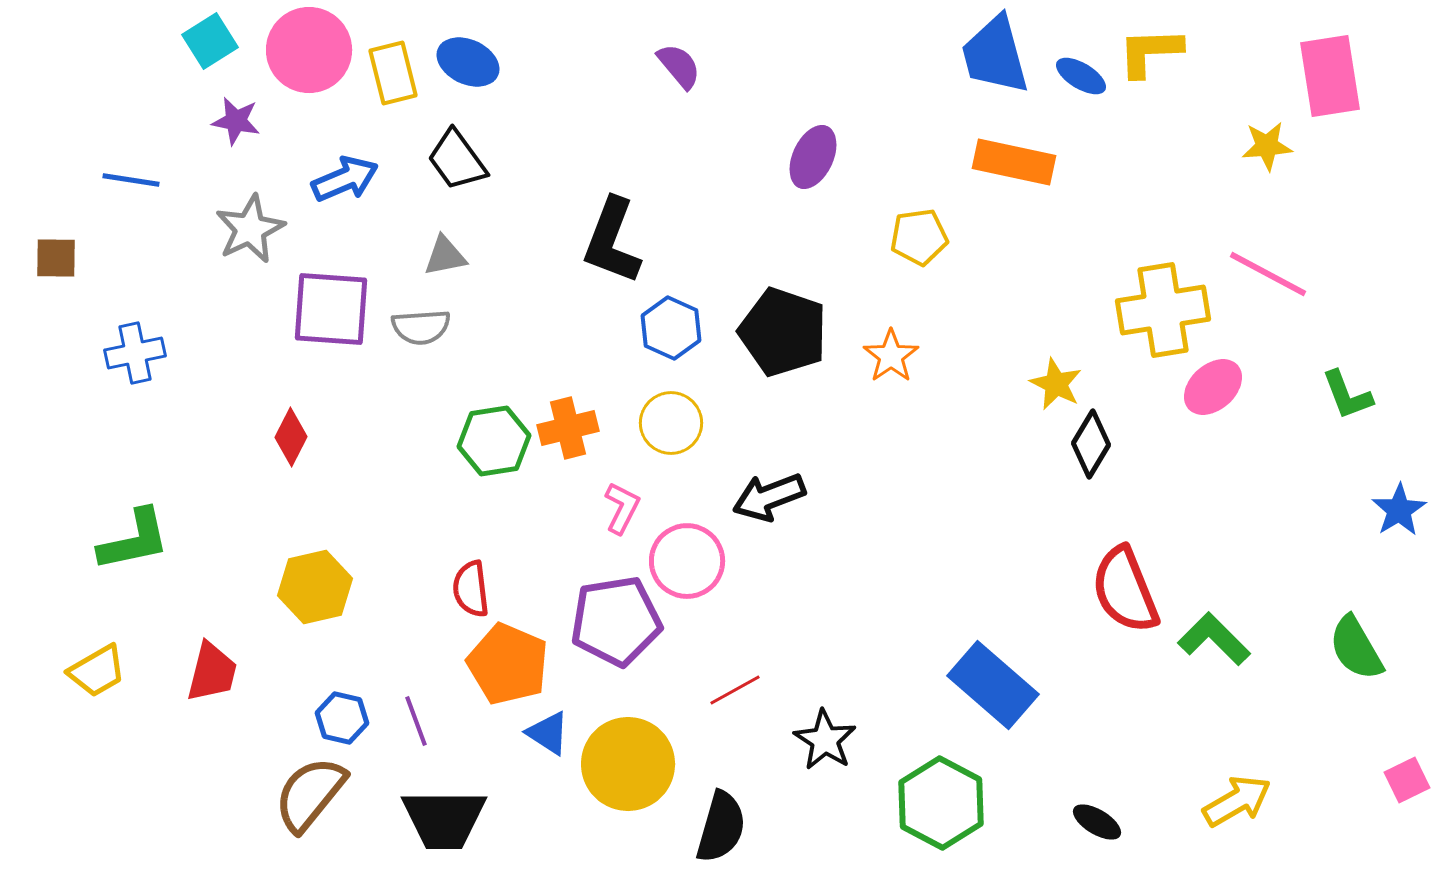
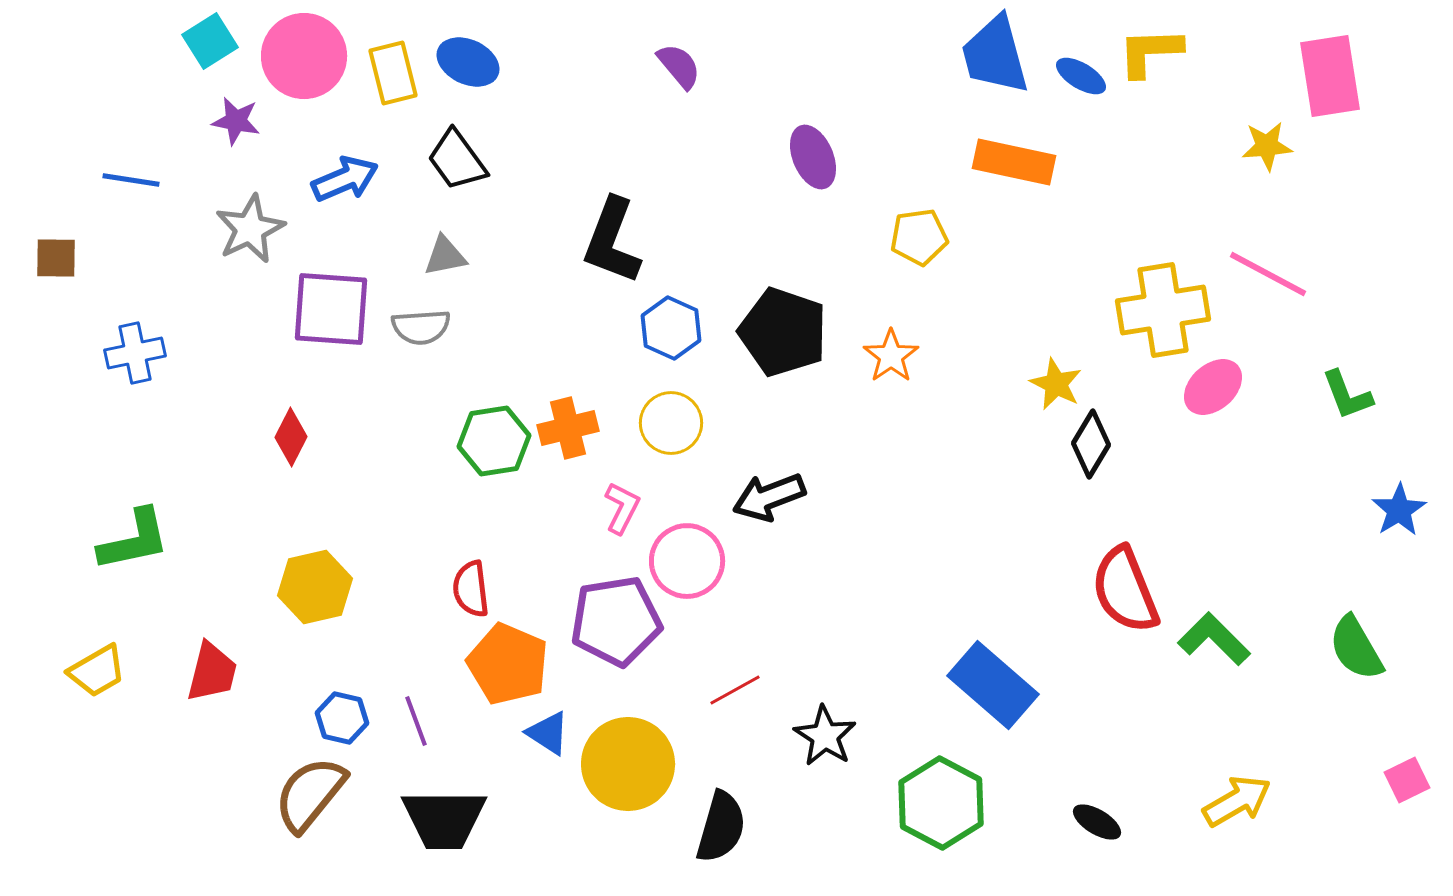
pink circle at (309, 50): moved 5 px left, 6 px down
purple ellipse at (813, 157): rotated 48 degrees counterclockwise
black star at (825, 740): moved 4 px up
